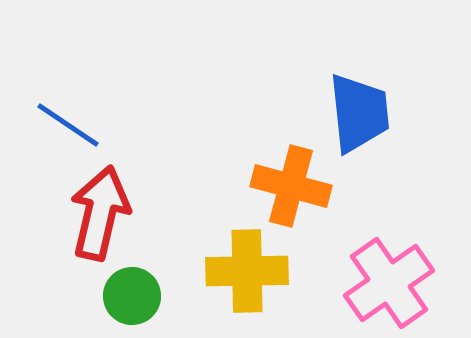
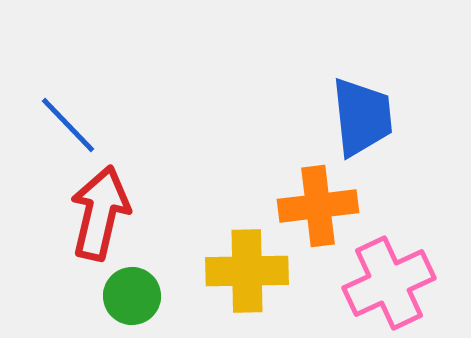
blue trapezoid: moved 3 px right, 4 px down
blue line: rotated 12 degrees clockwise
orange cross: moved 27 px right, 20 px down; rotated 22 degrees counterclockwise
pink cross: rotated 10 degrees clockwise
